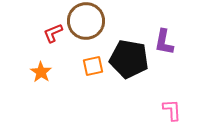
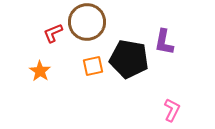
brown circle: moved 1 px right, 1 px down
orange star: moved 1 px left, 1 px up
pink L-shape: rotated 30 degrees clockwise
